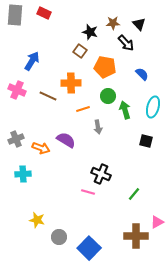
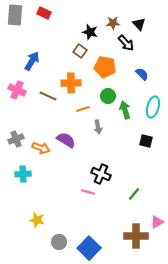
gray circle: moved 5 px down
